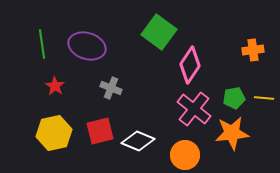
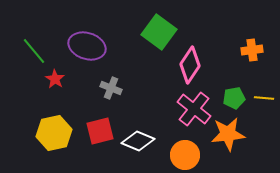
green line: moved 8 px left, 7 px down; rotated 32 degrees counterclockwise
orange cross: moved 1 px left
red star: moved 7 px up
orange star: moved 4 px left, 1 px down
